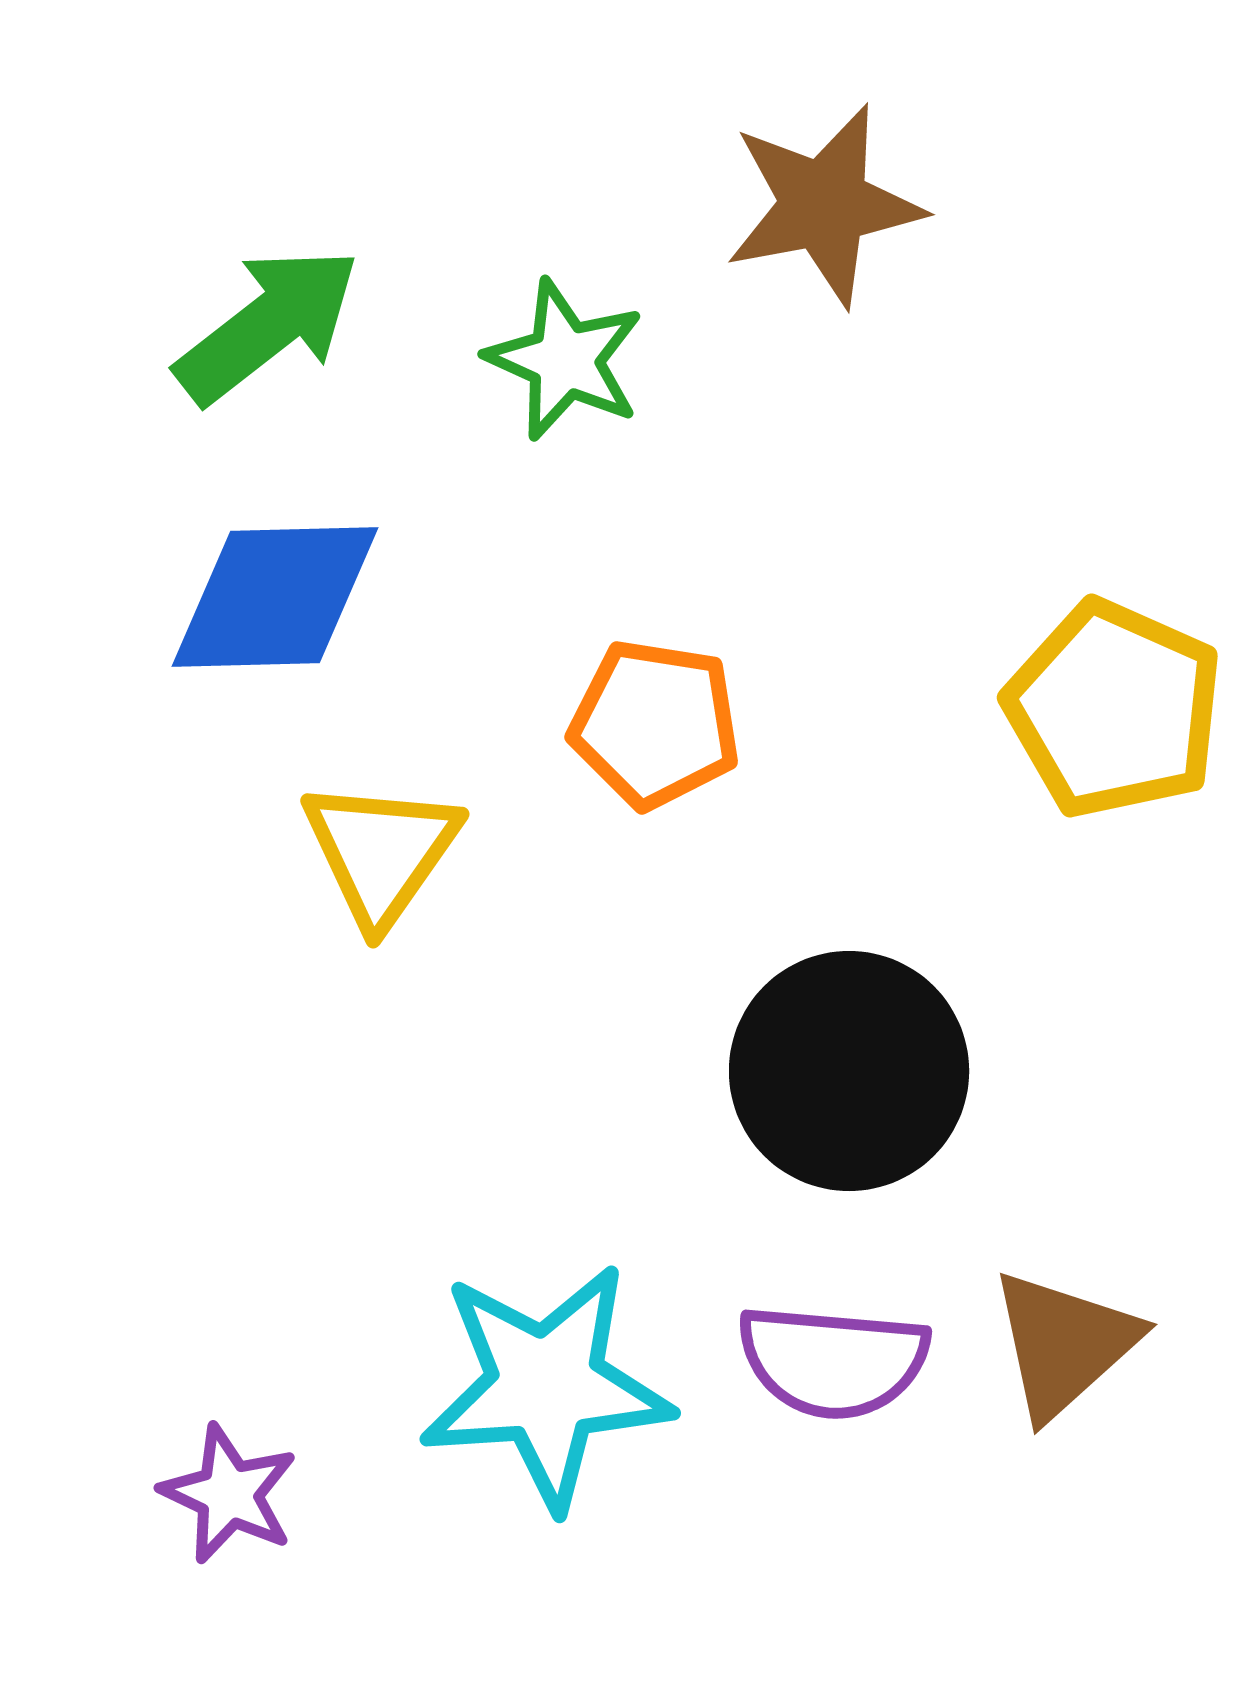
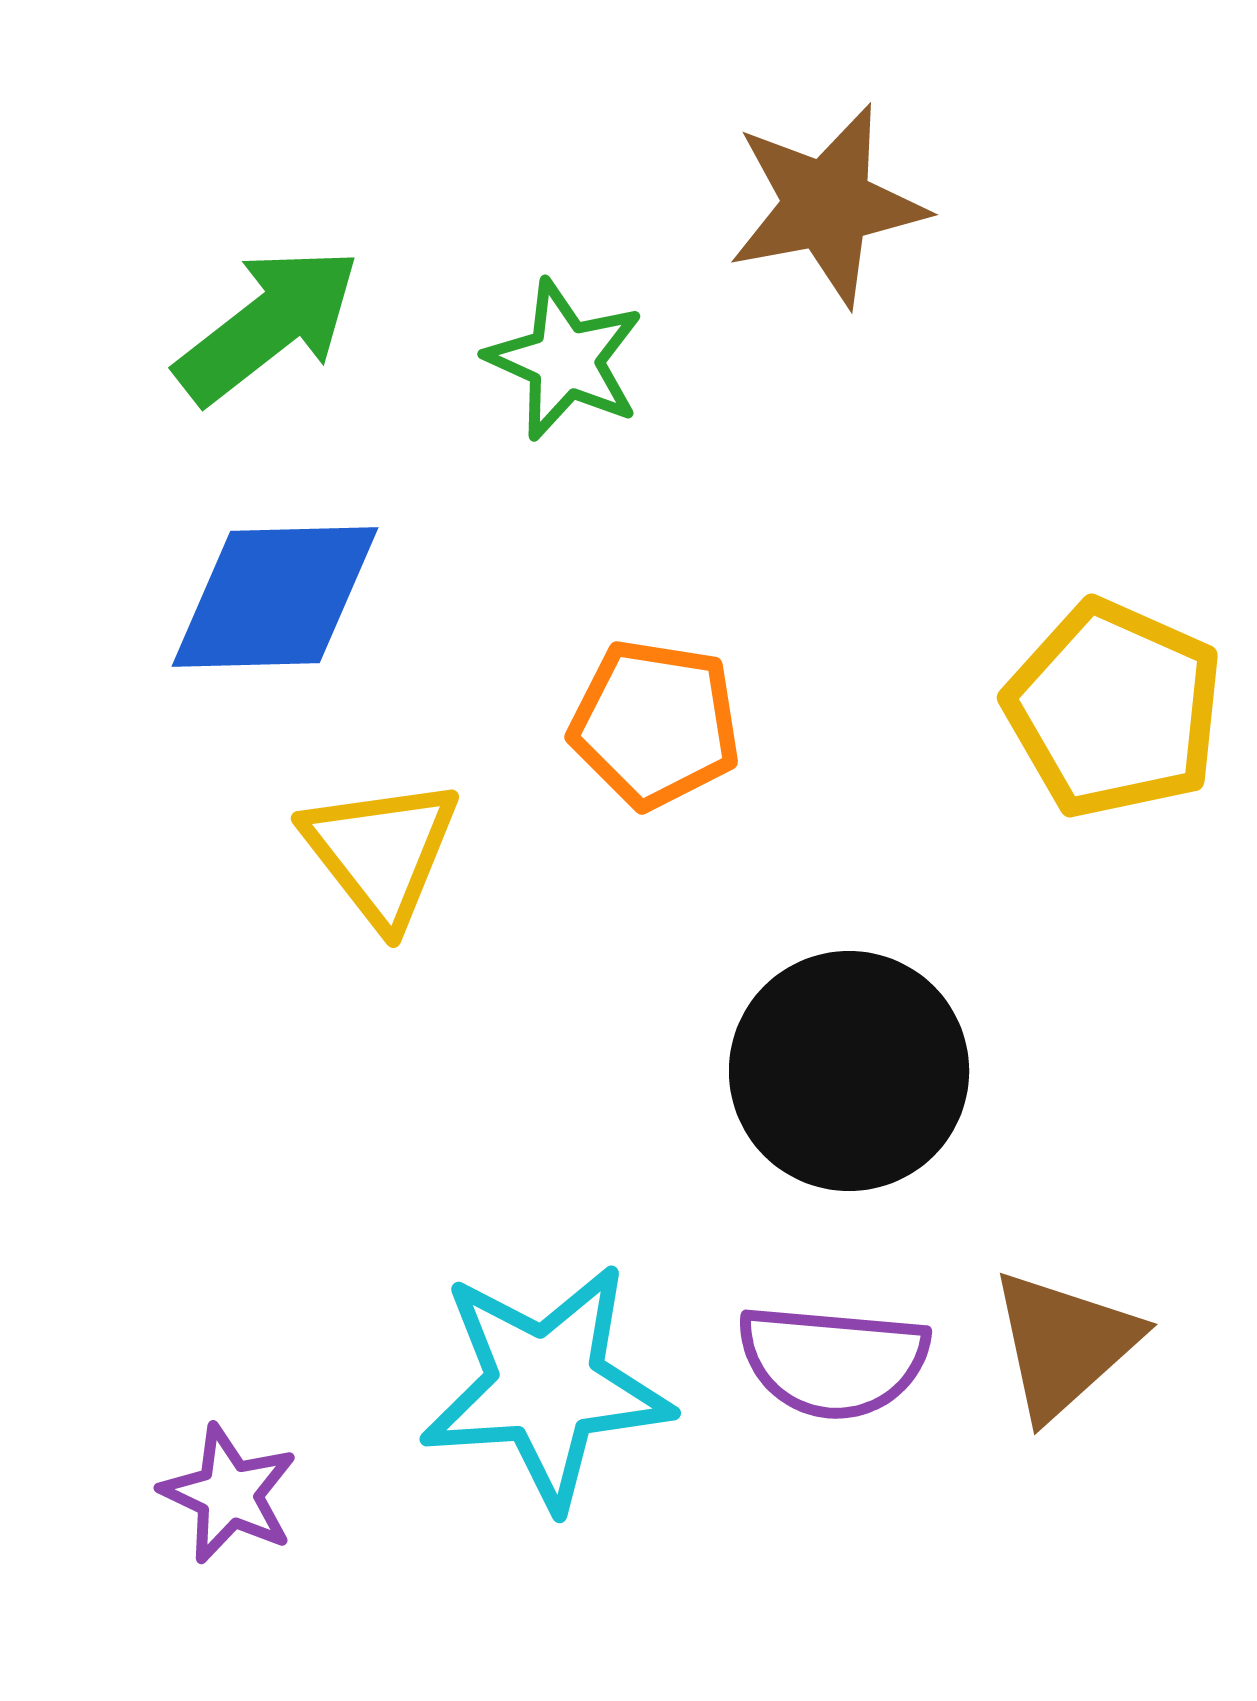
brown star: moved 3 px right
yellow triangle: rotated 13 degrees counterclockwise
